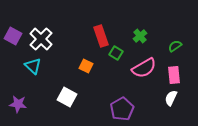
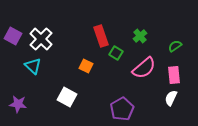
pink semicircle: rotated 10 degrees counterclockwise
